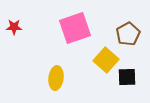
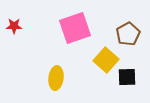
red star: moved 1 px up
